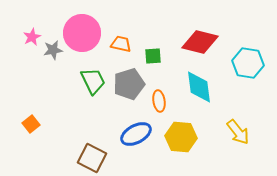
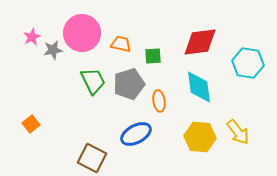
red diamond: rotated 21 degrees counterclockwise
yellow hexagon: moved 19 px right
